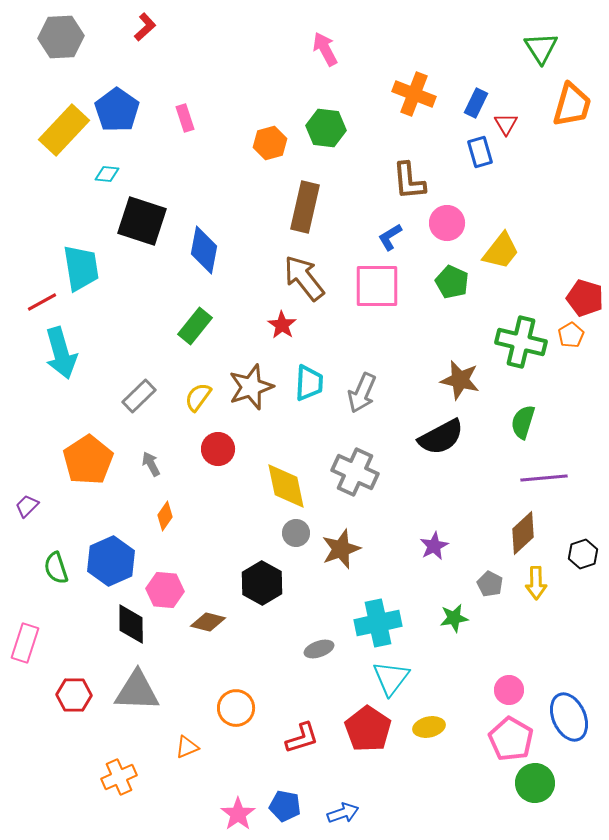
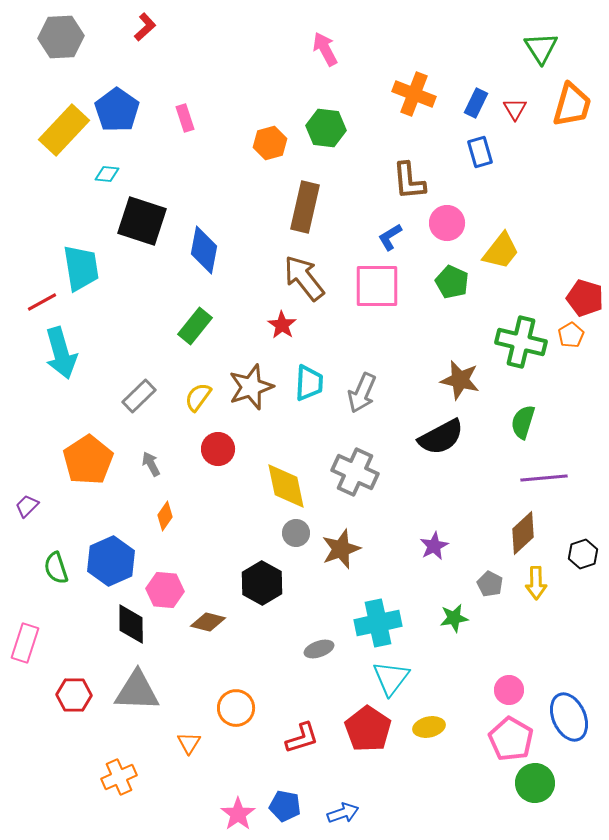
red triangle at (506, 124): moved 9 px right, 15 px up
orange triangle at (187, 747): moved 2 px right, 4 px up; rotated 35 degrees counterclockwise
